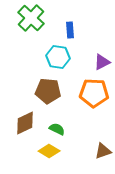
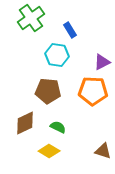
green cross: rotated 12 degrees clockwise
blue rectangle: rotated 28 degrees counterclockwise
cyan hexagon: moved 1 px left, 2 px up
orange pentagon: moved 1 px left, 2 px up
green semicircle: moved 1 px right, 2 px up
brown triangle: rotated 36 degrees clockwise
